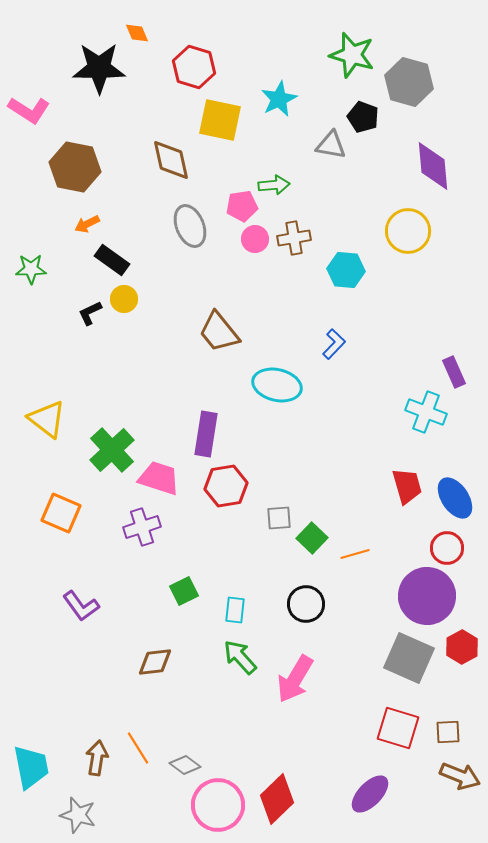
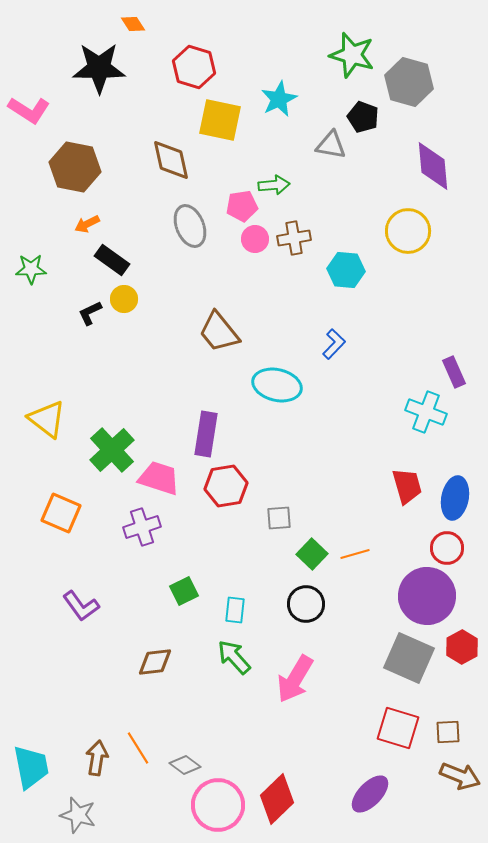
orange diamond at (137, 33): moved 4 px left, 9 px up; rotated 10 degrees counterclockwise
blue ellipse at (455, 498): rotated 45 degrees clockwise
green square at (312, 538): moved 16 px down
green arrow at (240, 657): moved 6 px left
